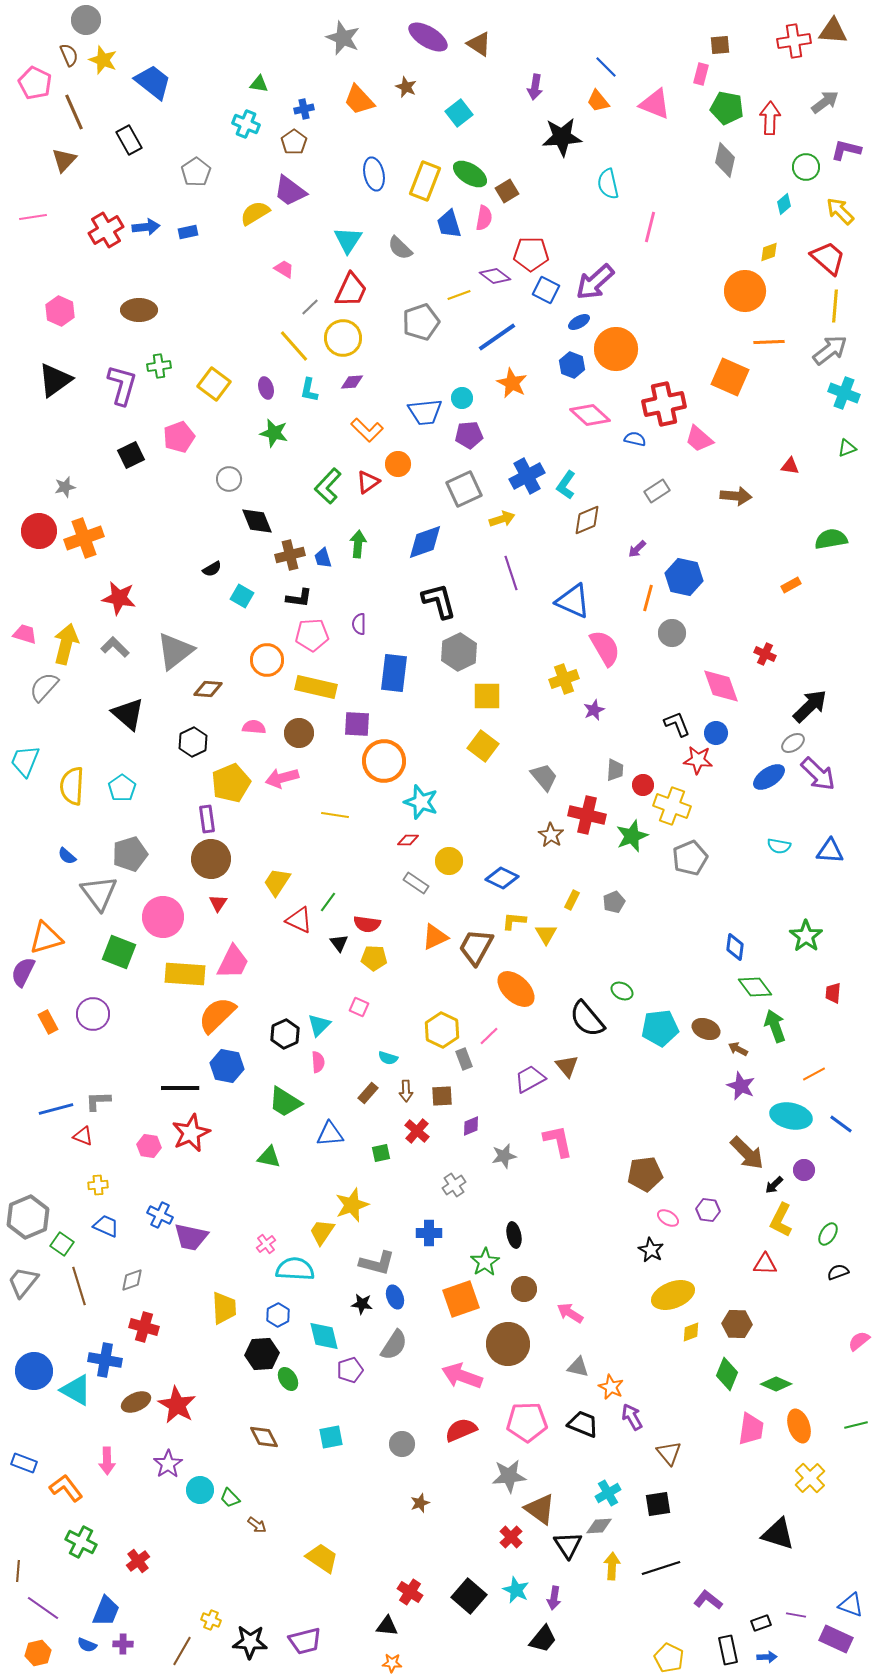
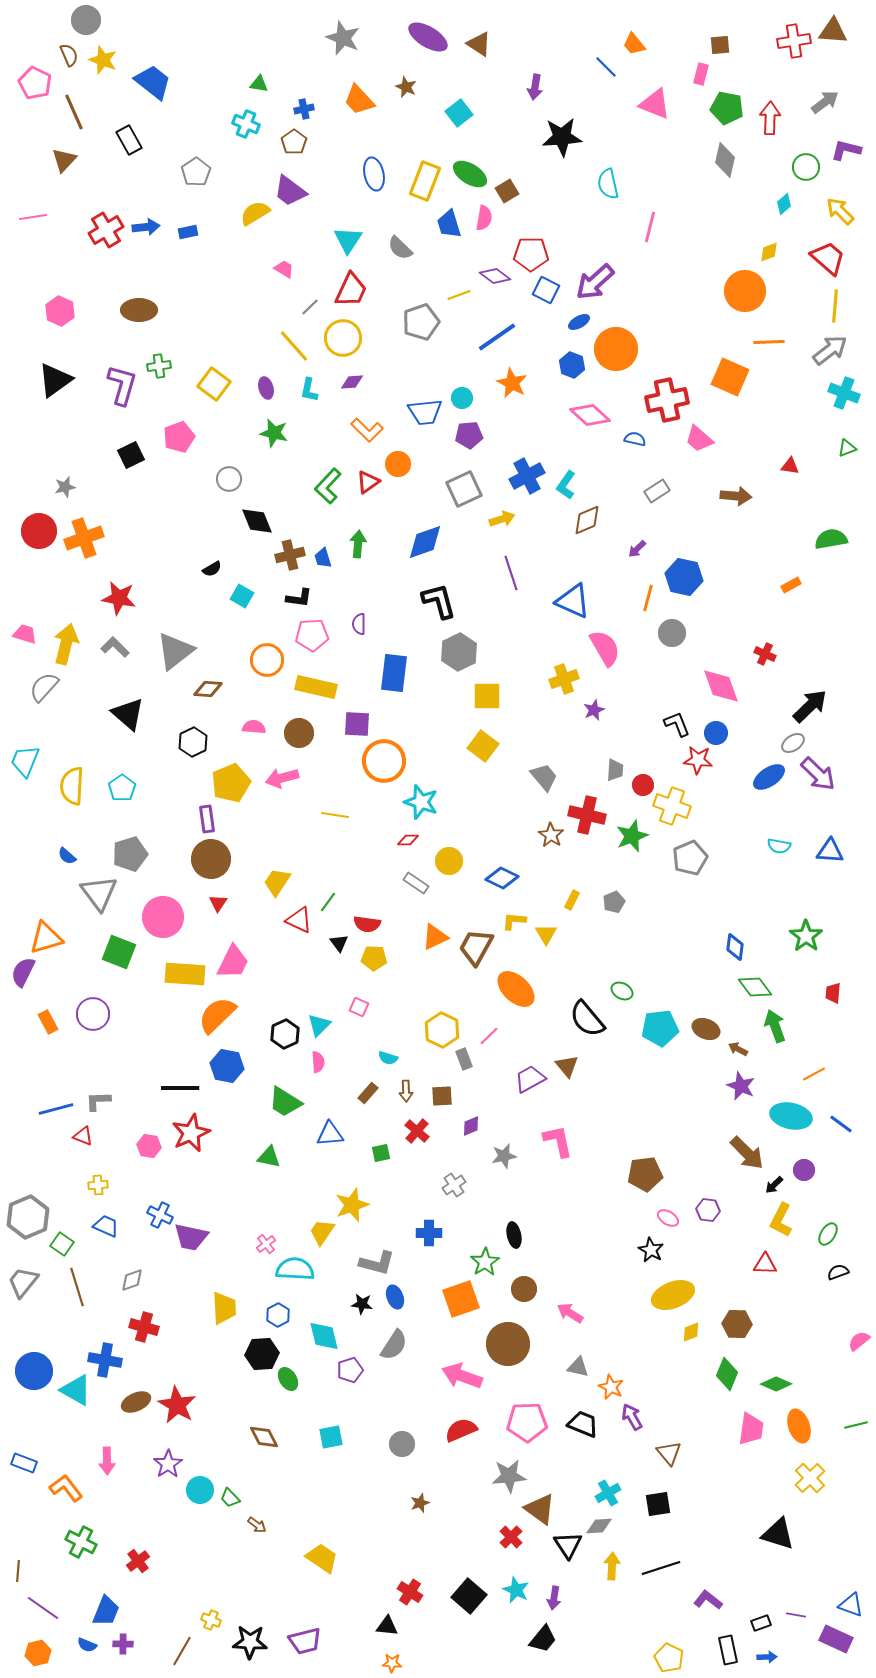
orange trapezoid at (598, 101): moved 36 px right, 57 px up
red cross at (664, 404): moved 3 px right, 4 px up
brown line at (79, 1286): moved 2 px left, 1 px down
